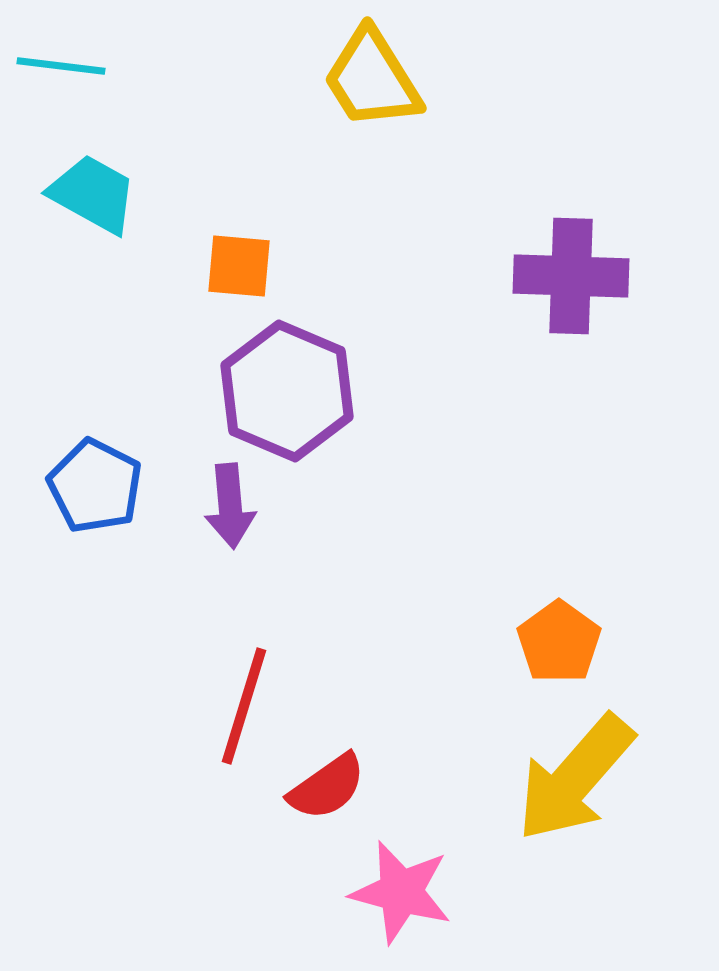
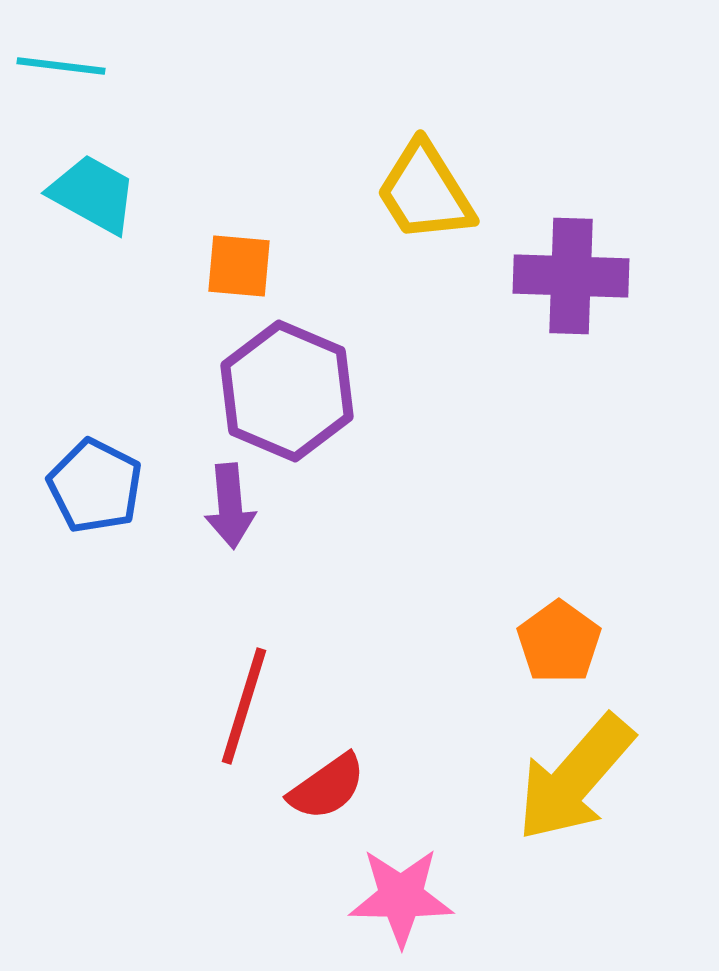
yellow trapezoid: moved 53 px right, 113 px down
pink star: moved 5 px down; rotated 14 degrees counterclockwise
